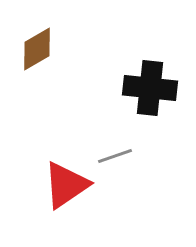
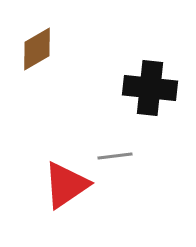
gray line: rotated 12 degrees clockwise
